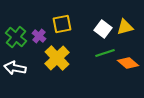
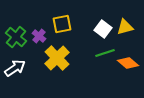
white arrow: rotated 135 degrees clockwise
